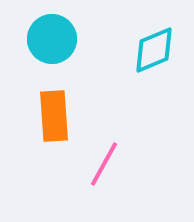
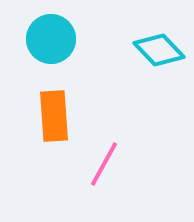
cyan circle: moved 1 px left
cyan diamond: moved 5 px right; rotated 69 degrees clockwise
